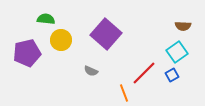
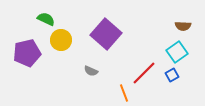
green semicircle: rotated 18 degrees clockwise
